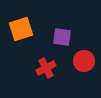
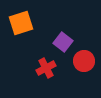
orange square: moved 6 px up
purple square: moved 1 px right, 5 px down; rotated 30 degrees clockwise
